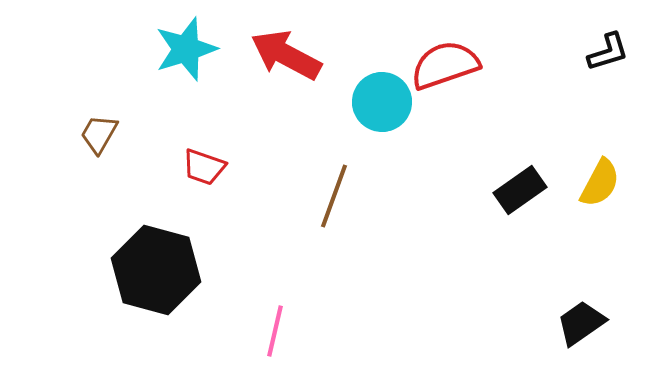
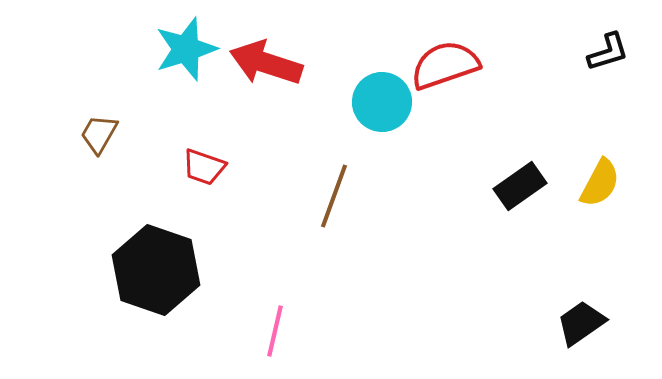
red arrow: moved 20 px left, 8 px down; rotated 10 degrees counterclockwise
black rectangle: moved 4 px up
black hexagon: rotated 4 degrees clockwise
